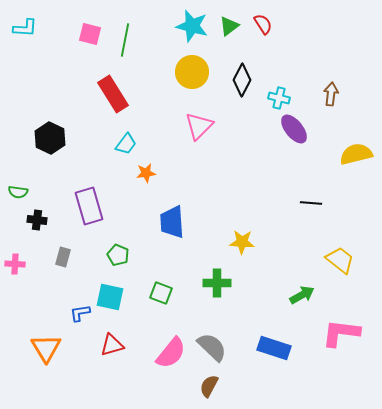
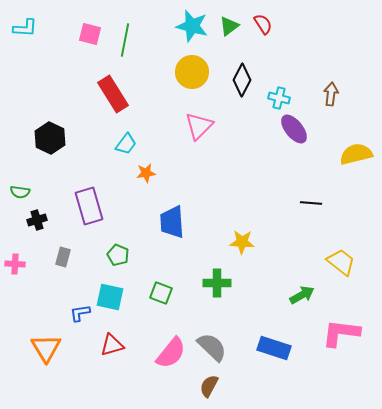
green semicircle: moved 2 px right
black cross: rotated 24 degrees counterclockwise
yellow trapezoid: moved 1 px right, 2 px down
